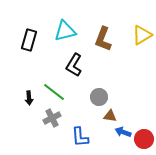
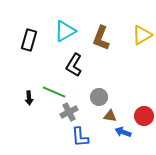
cyan triangle: rotated 15 degrees counterclockwise
brown L-shape: moved 2 px left, 1 px up
green line: rotated 15 degrees counterclockwise
gray cross: moved 17 px right, 6 px up
red circle: moved 23 px up
